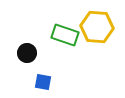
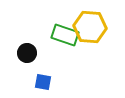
yellow hexagon: moved 7 px left
